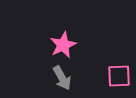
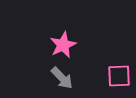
gray arrow: rotated 15 degrees counterclockwise
